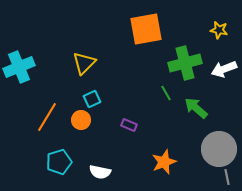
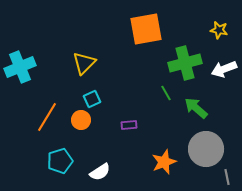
cyan cross: moved 1 px right
purple rectangle: rotated 28 degrees counterclockwise
gray circle: moved 13 px left
cyan pentagon: moved 1 px right, 1 px up
white semicircle: rotated 45 degrees counterclockwise
